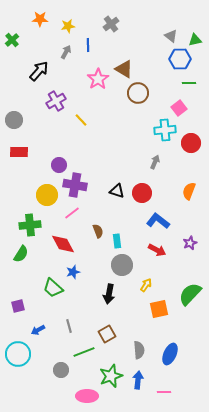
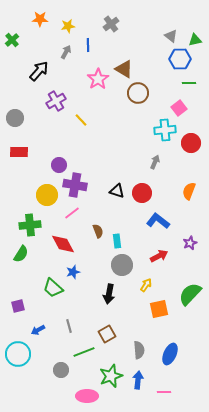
gray circle at (14, 120): moved 1 px right, 2 px up
red arrow at (157, 250): moved 2 px right, 6 px down; rotated 54 degrees counterclockwise
